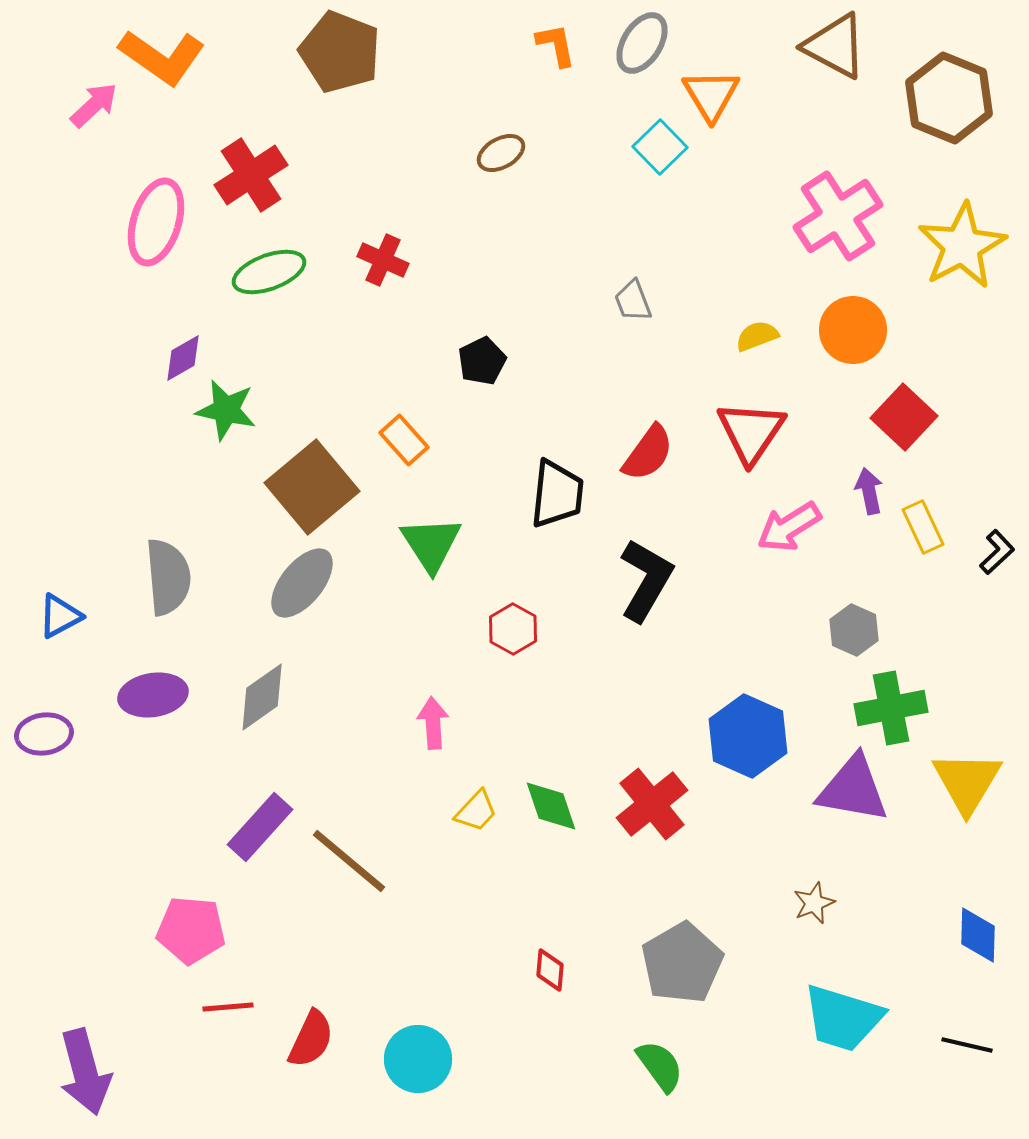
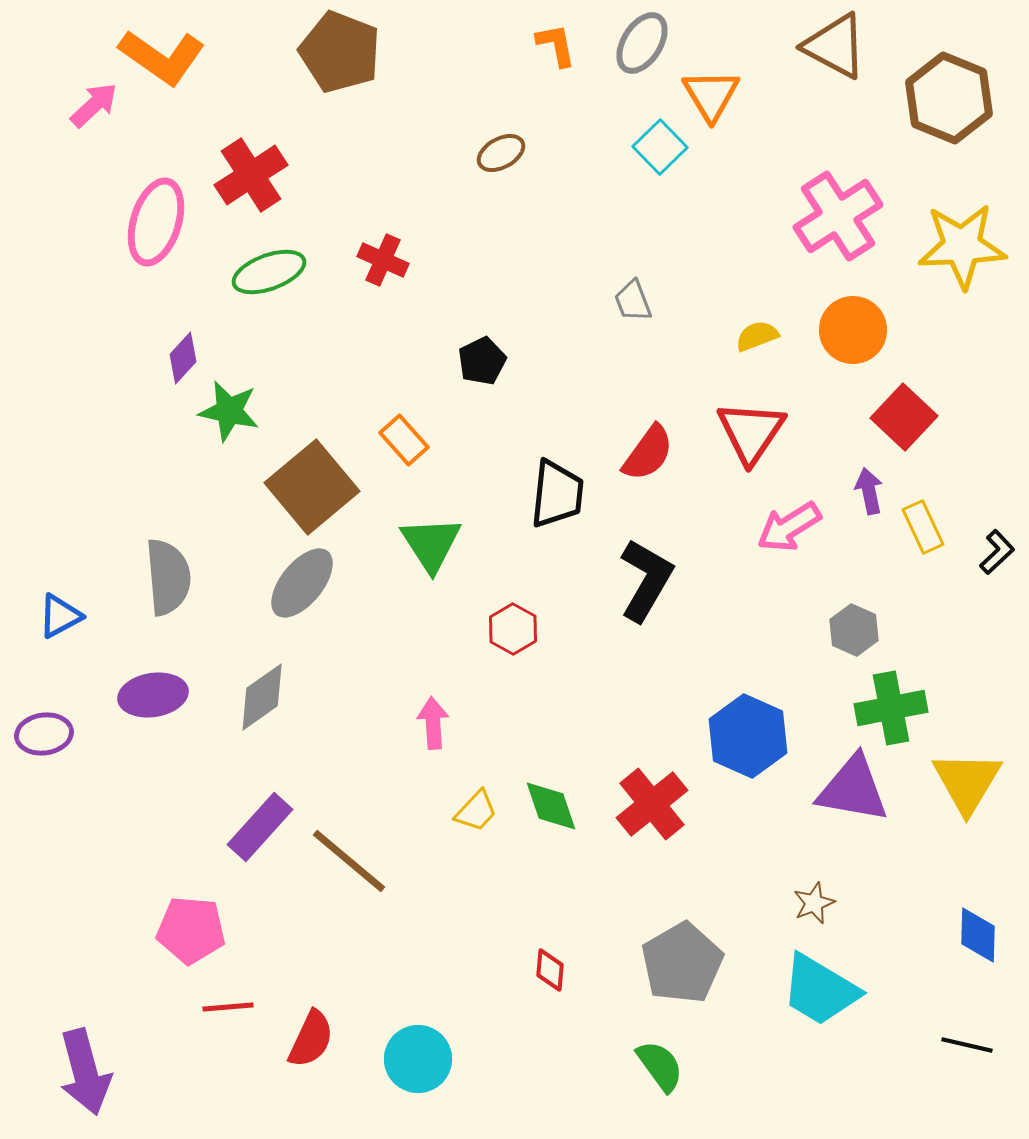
yellow star at (962, 246): rotated 26 degrees clockwise
purple diamond at (183, 358): rotated 18 degrees counterclockwise
green star at (226, 410): moved 3 px right, 1 px down
cyan trapezoid at (843, 1018): moved 23 px left, 28 px up; rotated 14 degrees clockwise
